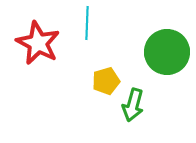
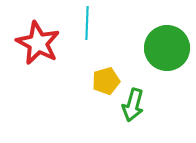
green circle: moved 4 px up
